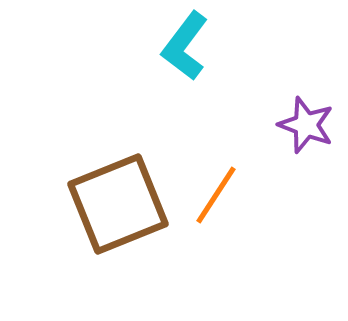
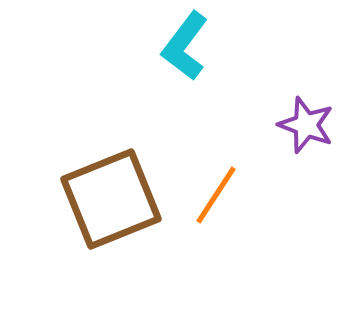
brown square: moved 7 px left, 5 px up
